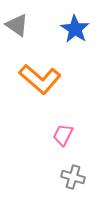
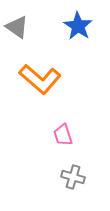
gray triangle: moved 2 px down
blue star: moved 3 px right, 3 px up
pink trapezoid: rotated 45 degrees counterclockwise
